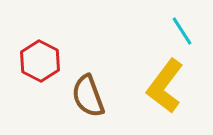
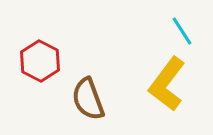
yellow L-shape: moved 2 px right, 2 px up
brown semicircle: moved 3 px down
